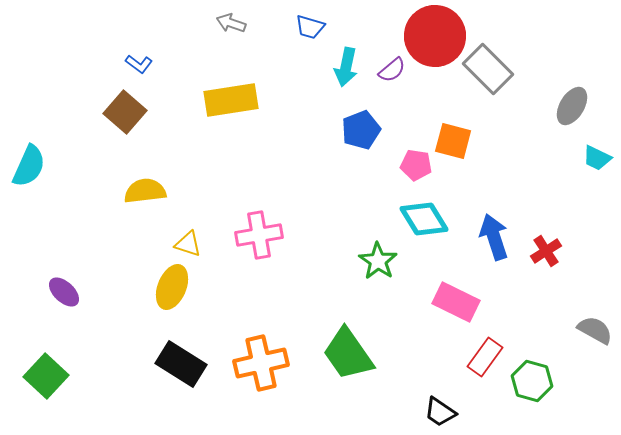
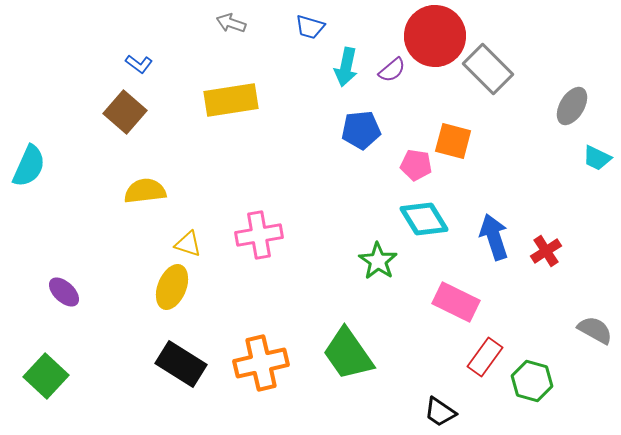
blue pentagon: rotated 15 degrees clockwise
